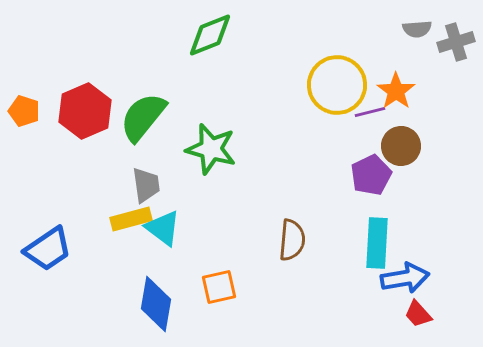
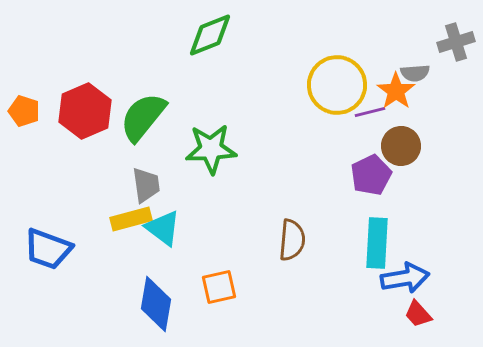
gray semicircle: moved 2 px left, 44 px down
green star: rotated 18 degrees counterclockwise
blue trapezoid: rotated 54 degrees clockwise
